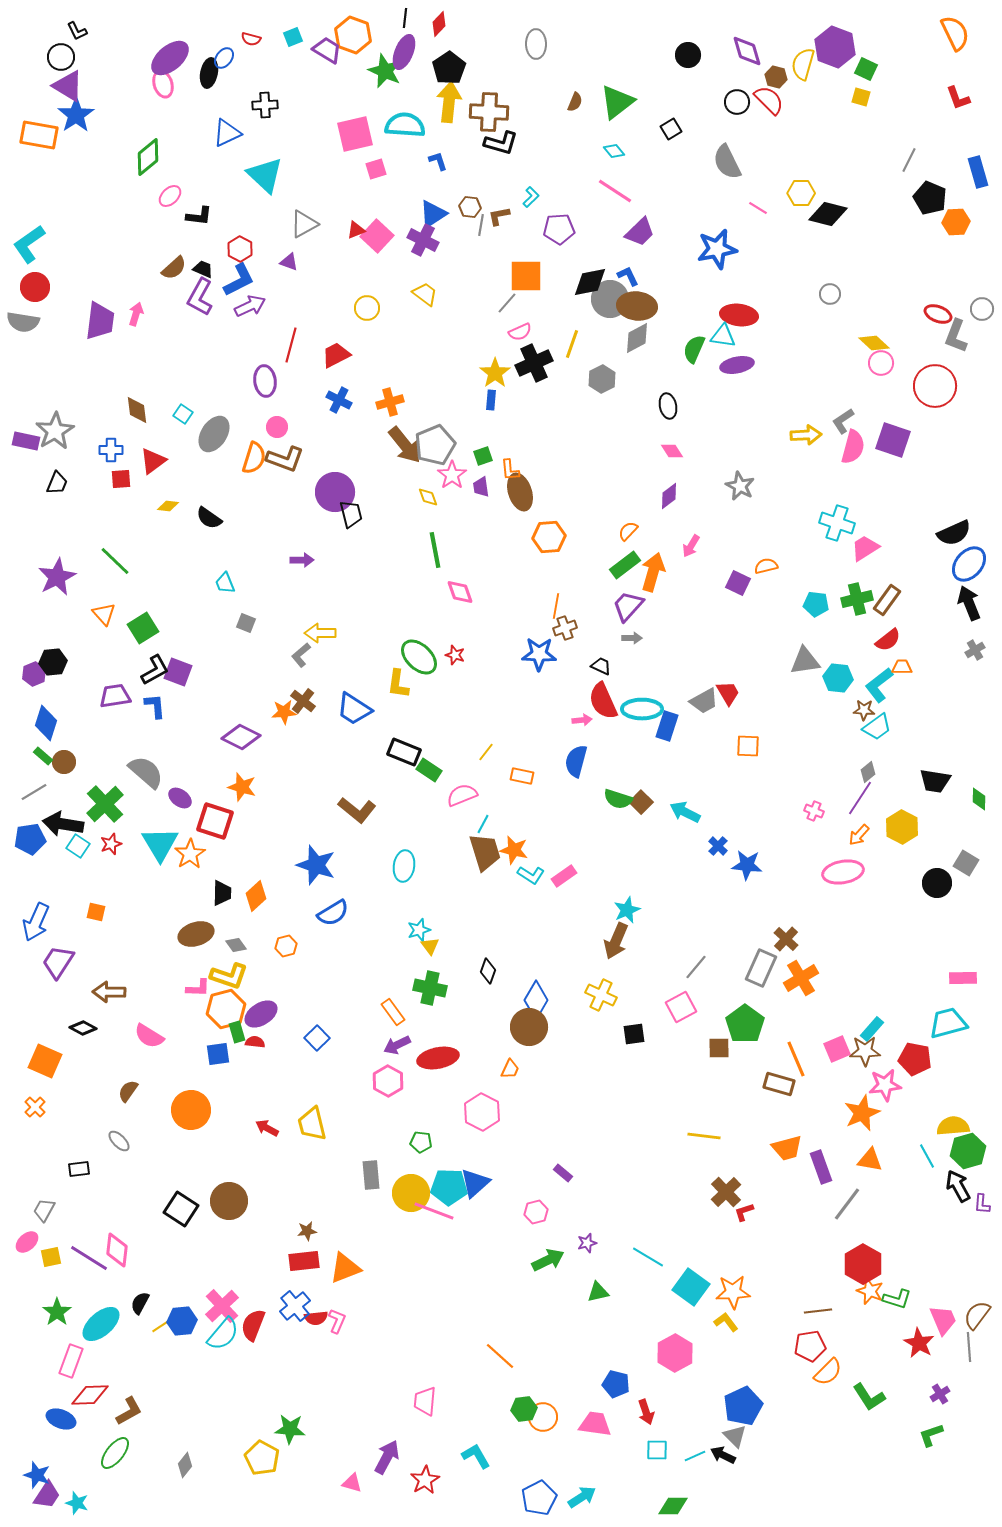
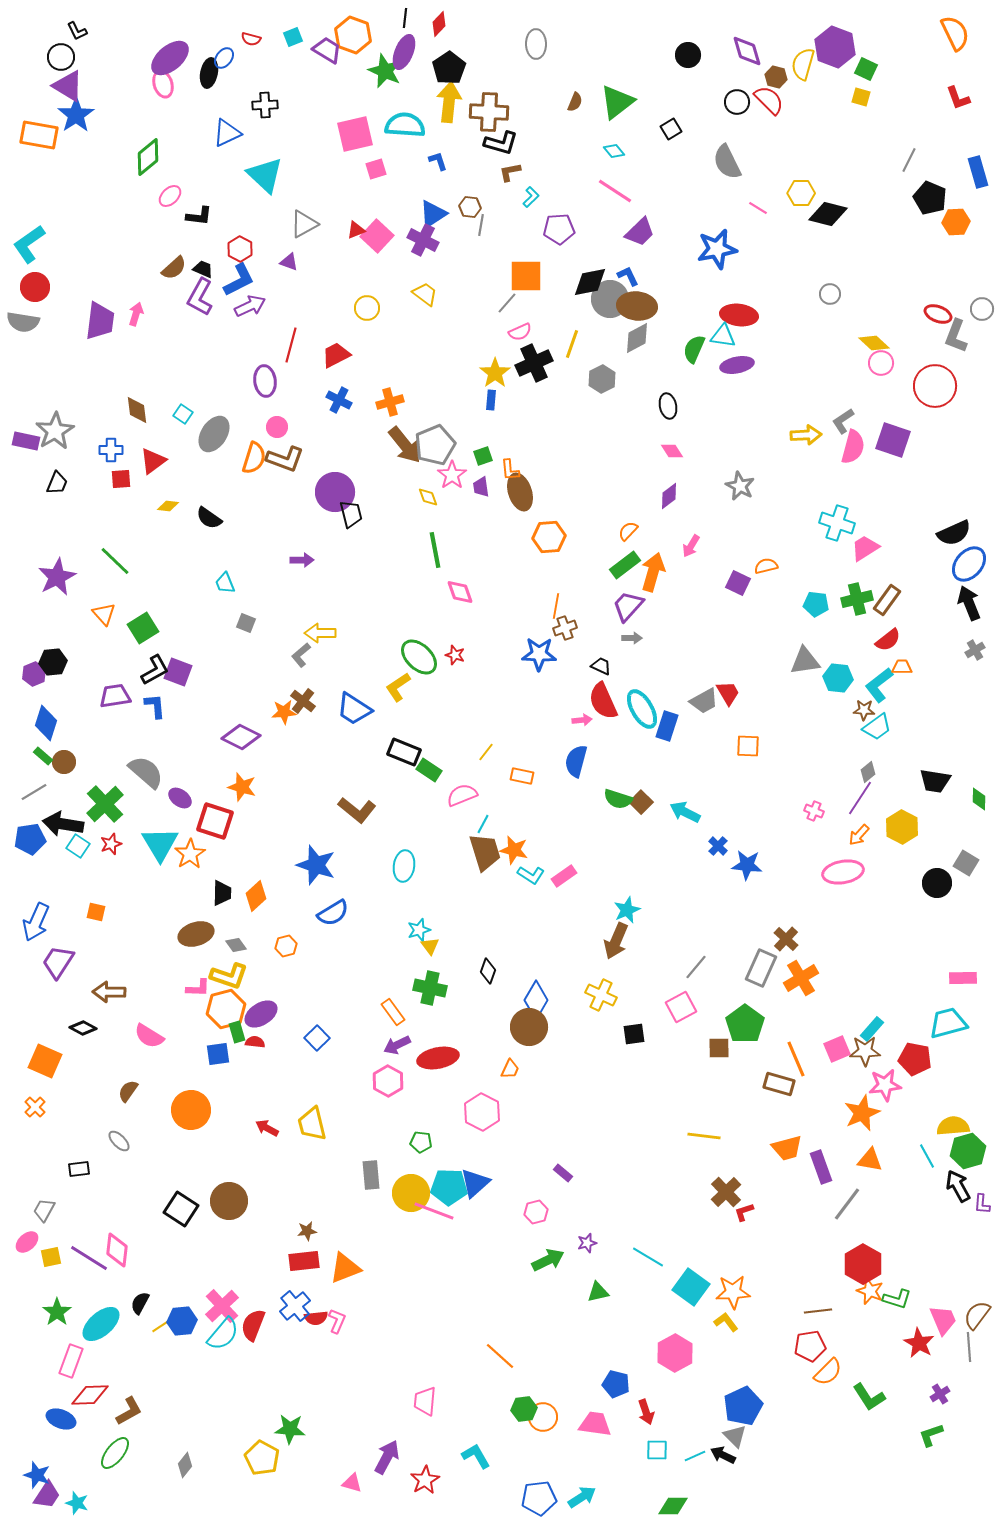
brown L-shape at (499, 216): moved 11 px right, 44 px up
yellow L-shape at (398, 684): moved 3 px down; rotated 48 degrees clockwise
cyan ellipse at (642, 709): rotated 60 degrees clockwise
blue pentagon at (539, 1498): rotated 20 degrees clockwise
